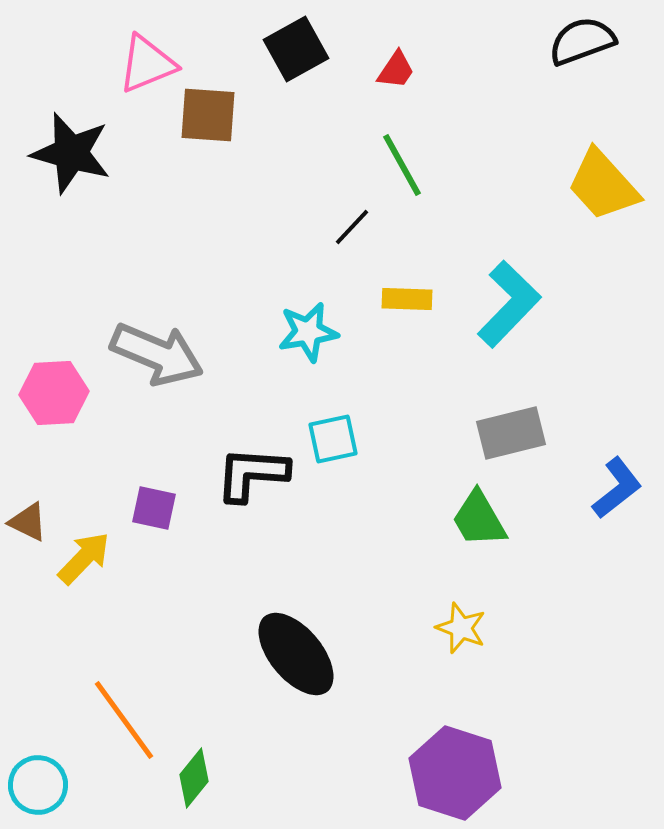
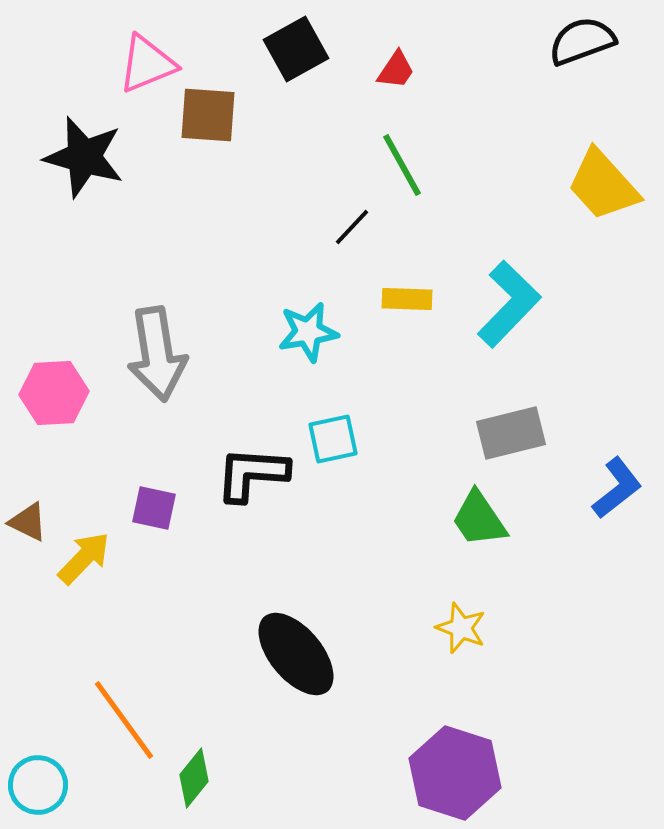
black star: moved 13 px right, 4 px down
gray arrow: rotated 58 degrees clockwise
green trapezoid: rotated 4 degrees counterclockwise
